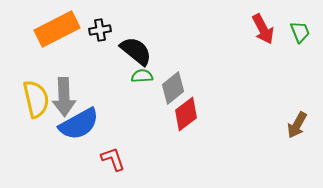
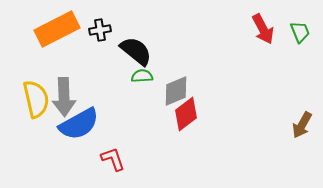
gray diamond: moved 3 px right, 3 px down; rotated 16 degrees clockwise
brown arrow: moved 5 px right
